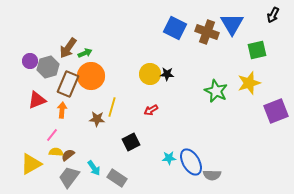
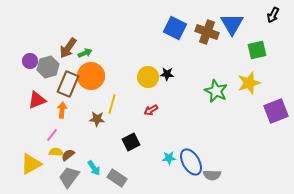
yellow circle: moved 2 px left, 3 px down
yellow line: moved 3 px up
